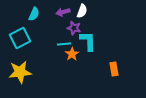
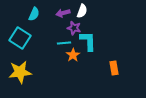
purple arrow: moved 1 px down
cyan square: rotated 30 degrees counterclockwise
cyan line: moved 1 px up
orange star: moved 1 px right, 1 px down
orange rectangle: moved 1 px up
